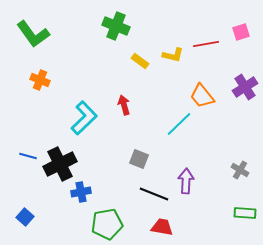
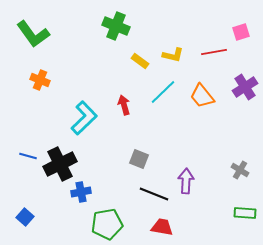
red line: moved 8 px right, 8 px down
cyan line: moved 16 px left, 32 px up
